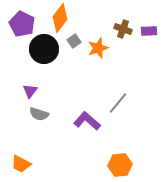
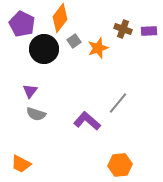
gray semicircle: moved 3 px left
